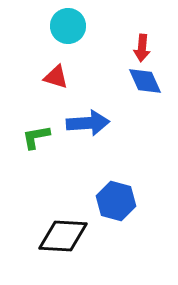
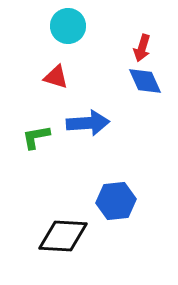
red arrow: rotated 12 degrees clockwise
blue hexagon: rotated 21 degrees counterclockwise
